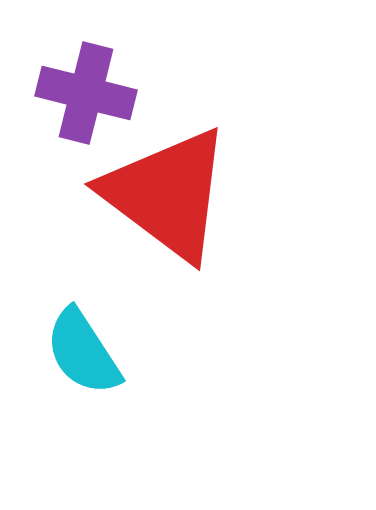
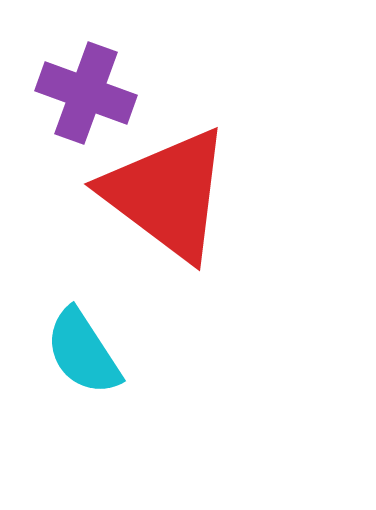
purple cross: rotated 6 degrees clockwise
